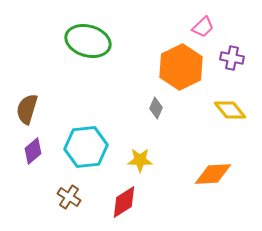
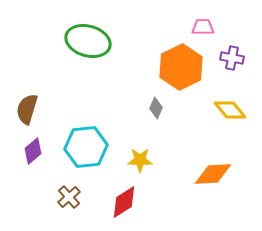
pink trapezoid: rotated 135 degrees counterclockwise
brown cross: rotated 15 degrees clockwise
